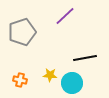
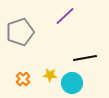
gray pentagon: moved 2 px left
orange cross: moved 3 px right, 1 px up; rotated 32 degrees clockwise
